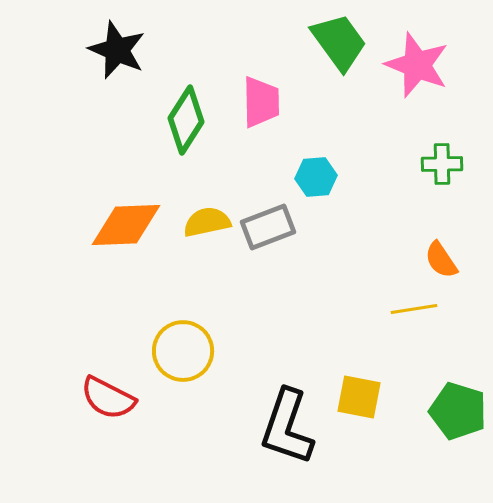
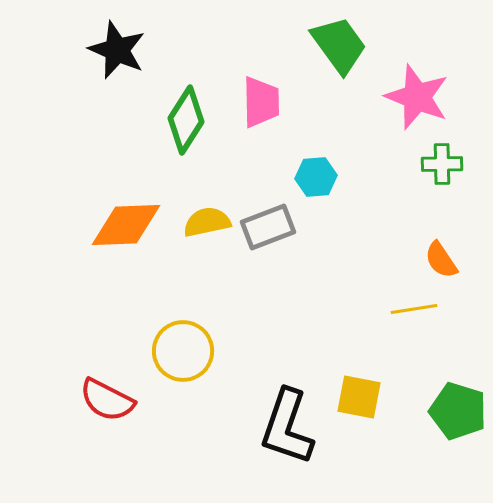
green trapezoid: moved 3 px down
pink star: moved 32 px down
red semicircle: moved 1 px left, 2 px down
